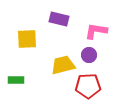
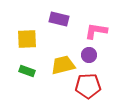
green rectangle: moved 11 px right, 9 px up; rotated 21 degrees clockwise
